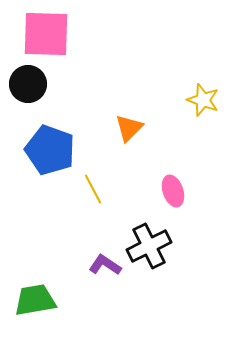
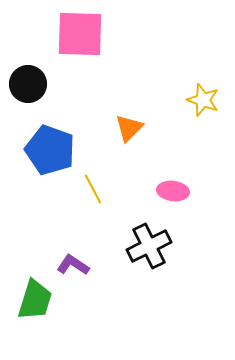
pink square: moved 34 px right
pink ellipse: rotated 64 degrees counterclockwise
purple L-shape: moved 32 px left
green trapezoid: rotated 117 degrees clockwise
